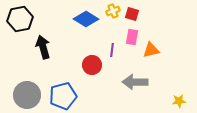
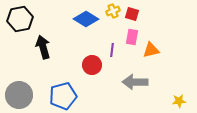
gray circle: moved 8 px left
